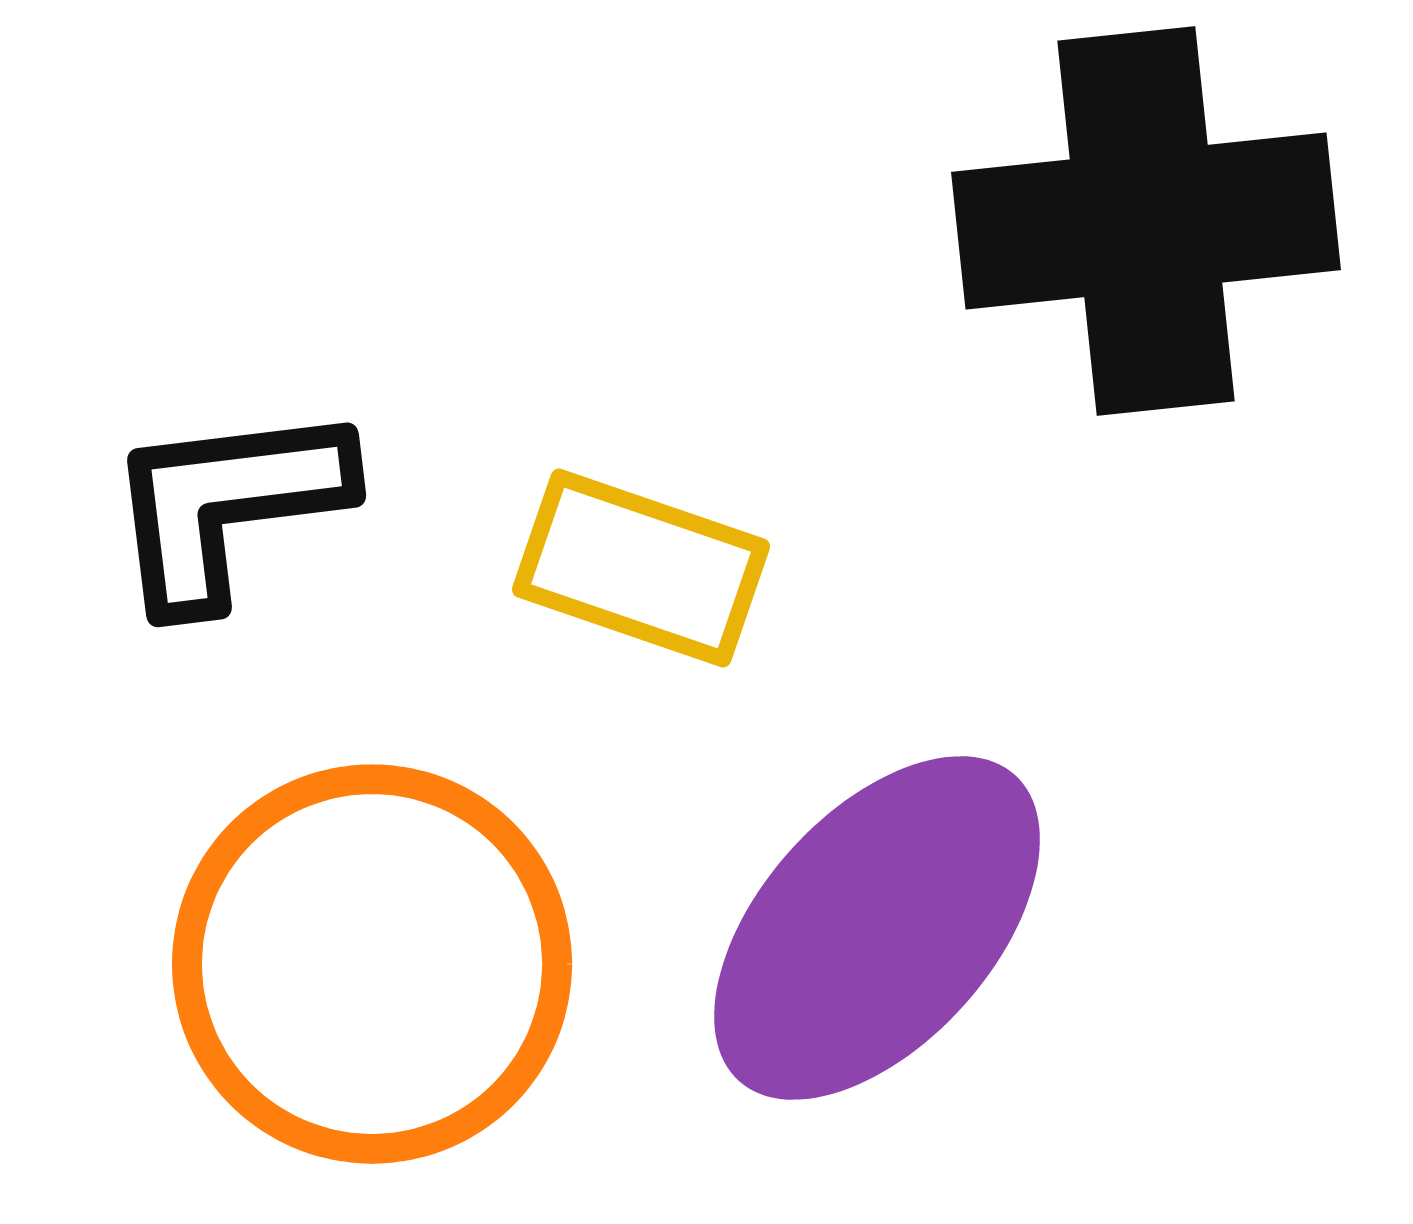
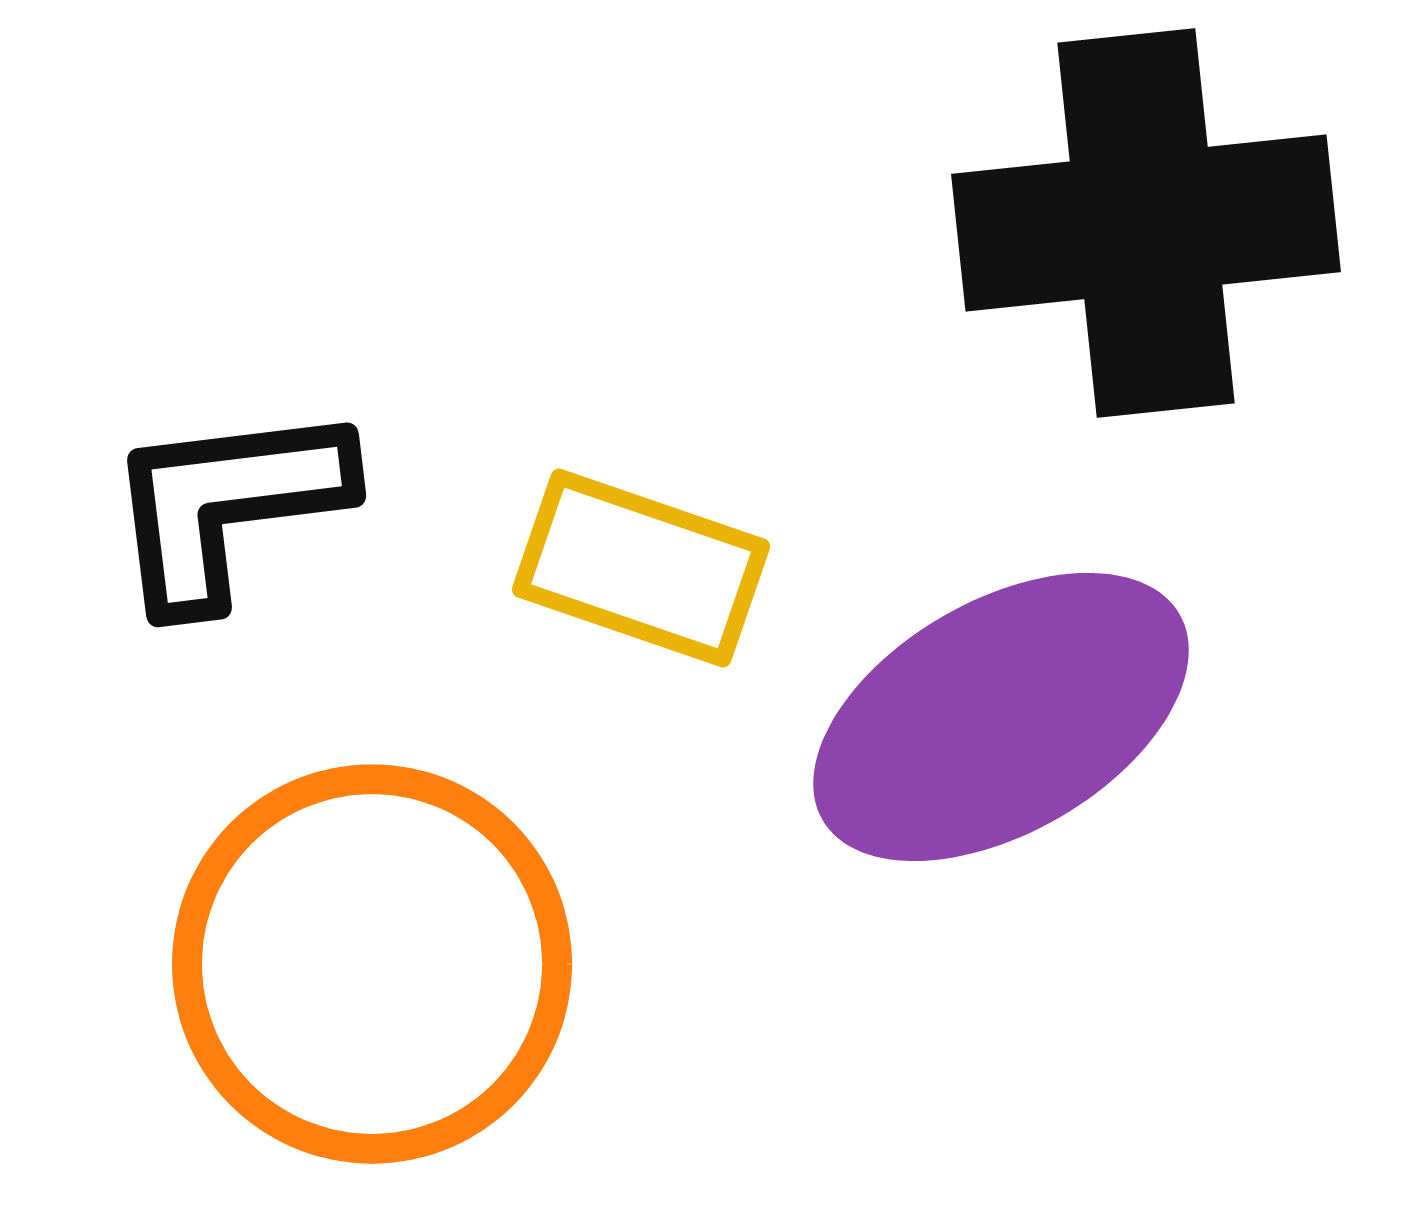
black cross: moved 2 px down
purple ellipse: moved 124 px right, 211 px up; rotated 18 degrees clockwise
